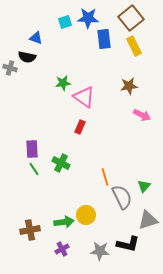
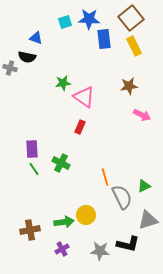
blue star: moved 1 px right, 1 px down
green triangle: rotated 24 degrees clockwise
